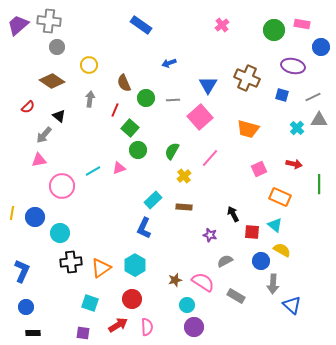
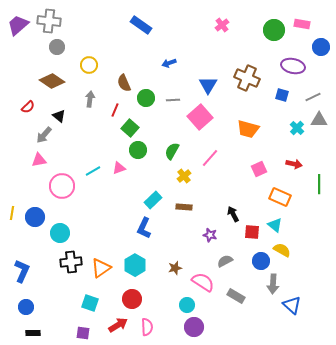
brown star at (175, 280): moved 12 px up
